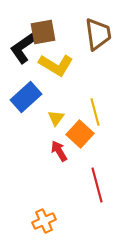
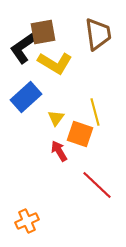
yellow L-shape: moved 1 px left, 2 px up
orange square: rotated 24 degrees counterclockwise
red line: rotated 32 degrees counterclockwise
orange cross: moved 17 px left
